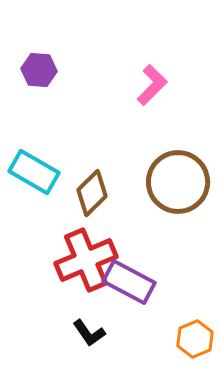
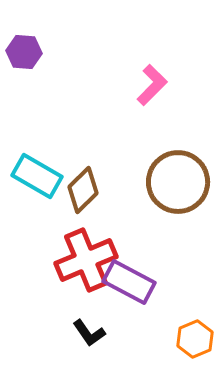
purple hexagon: moved 15 px left, 18 px up
cyan rectangle: moved 3 px right, 4 px down
brown diamond: moved 9 px left, 3 px up
